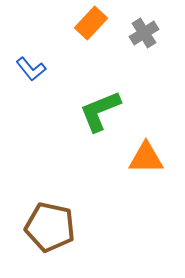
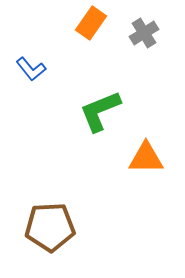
orange rectangle: rotated 8 degrees counterclockwise
brown pentagon: rotated 15 degrees counterclockwise
